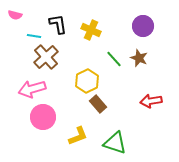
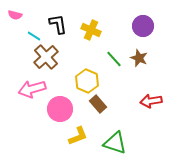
cyan line: rotated 24 degrees clockwise
yellow hexagon: rotated 10 degrees counterclockwise
pink circle: moved 17 px right, 8 px up
